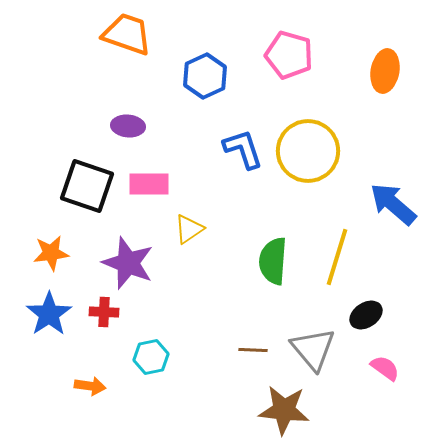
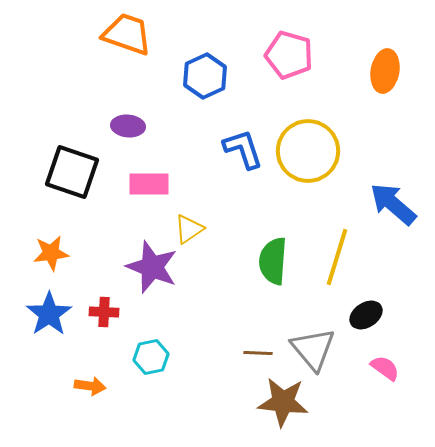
black square: moved 15 px left, 14 px up
purple star: moved 24 px right, 4 px down
brown line: moved 5 px right, 3 px down
brown star: moved 1 px left, 8 px up
